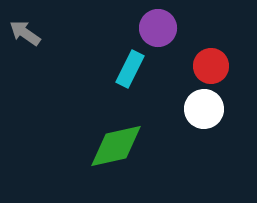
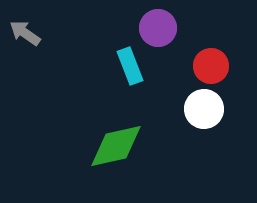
cyan rectangle: moved 3 px up; rotated 48 degrees counterclockwise
